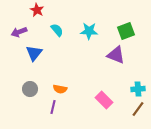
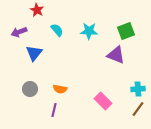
pink rectangle: moved 1 px left, 1 px down
purple line: moved 1 px right, 3 px down
